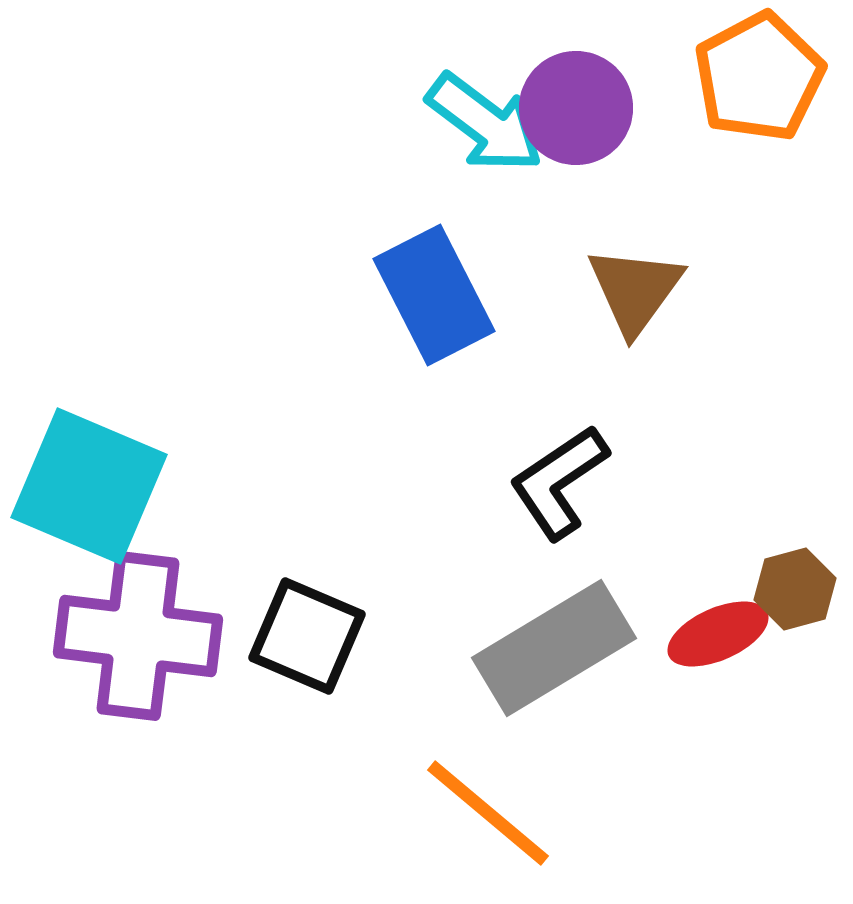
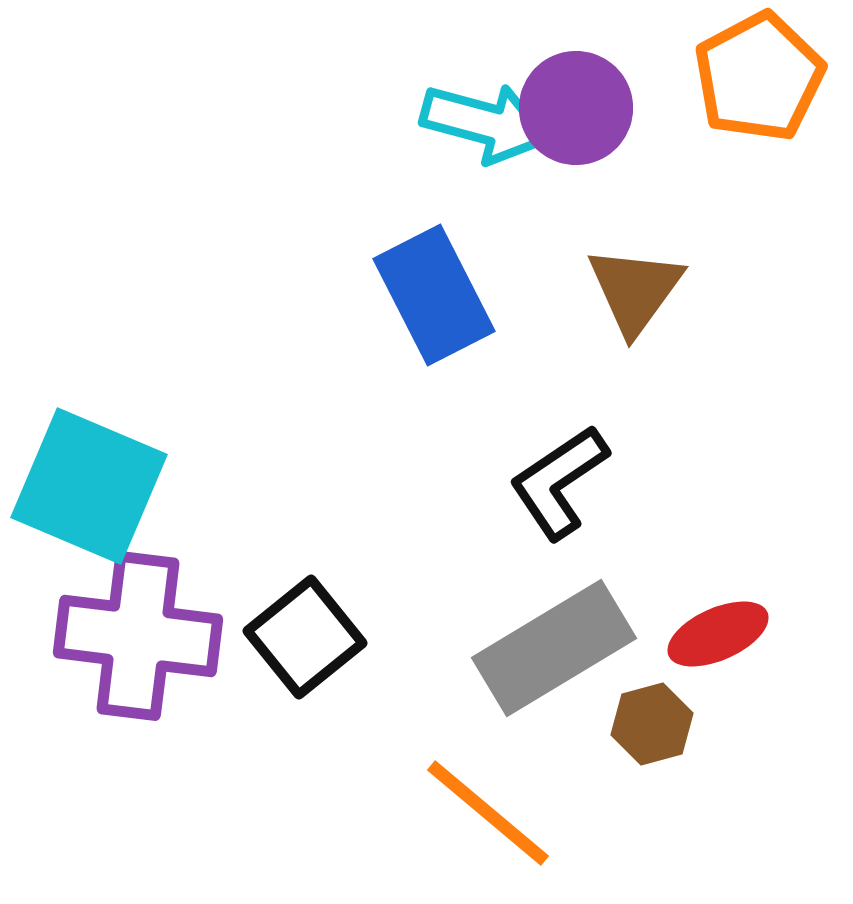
cyan arrow: rotated 22 degrees counterclockwise
brown hexagon: moved 143 px left, 135 px down
black square: moved 2 px left, 1 px down; rotated 28 degrees clockwise
